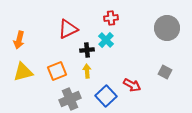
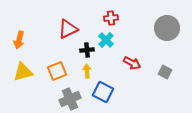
red arrow: moved 22 px up
blue square: moved 3 px left, 4 px up; rotated 20 degrees counterclockwise
